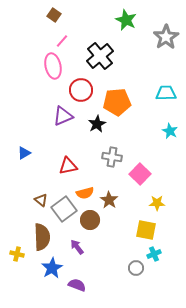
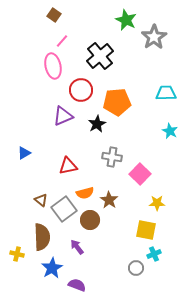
gray star: moved 12 px left
